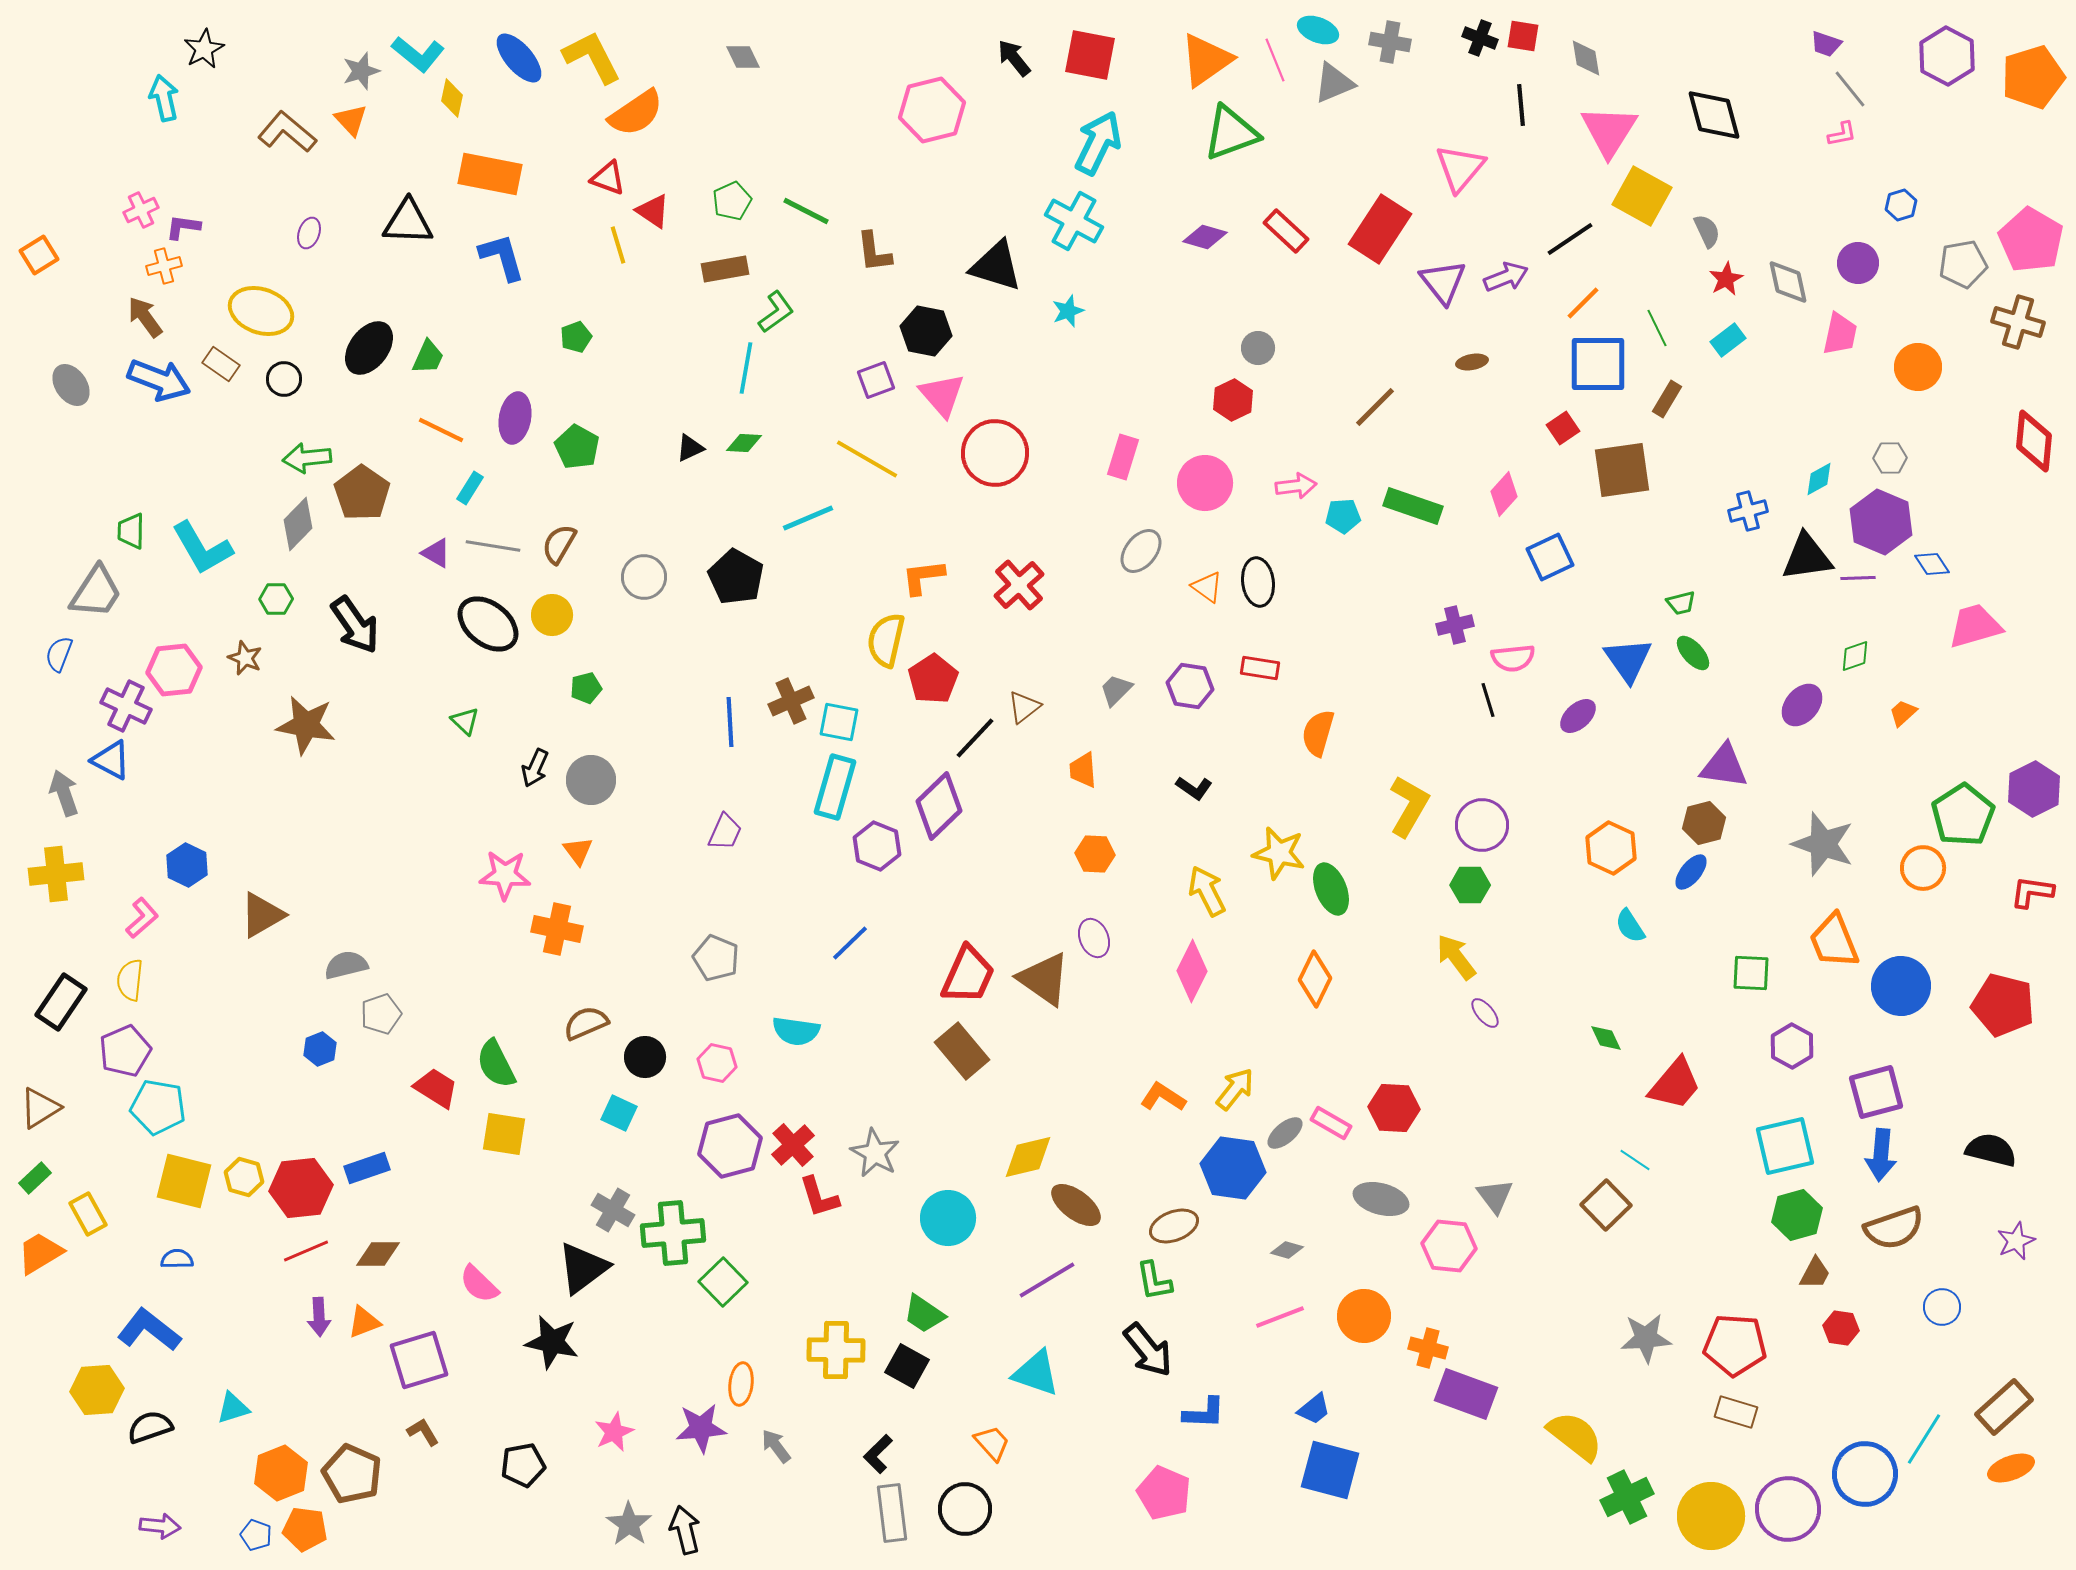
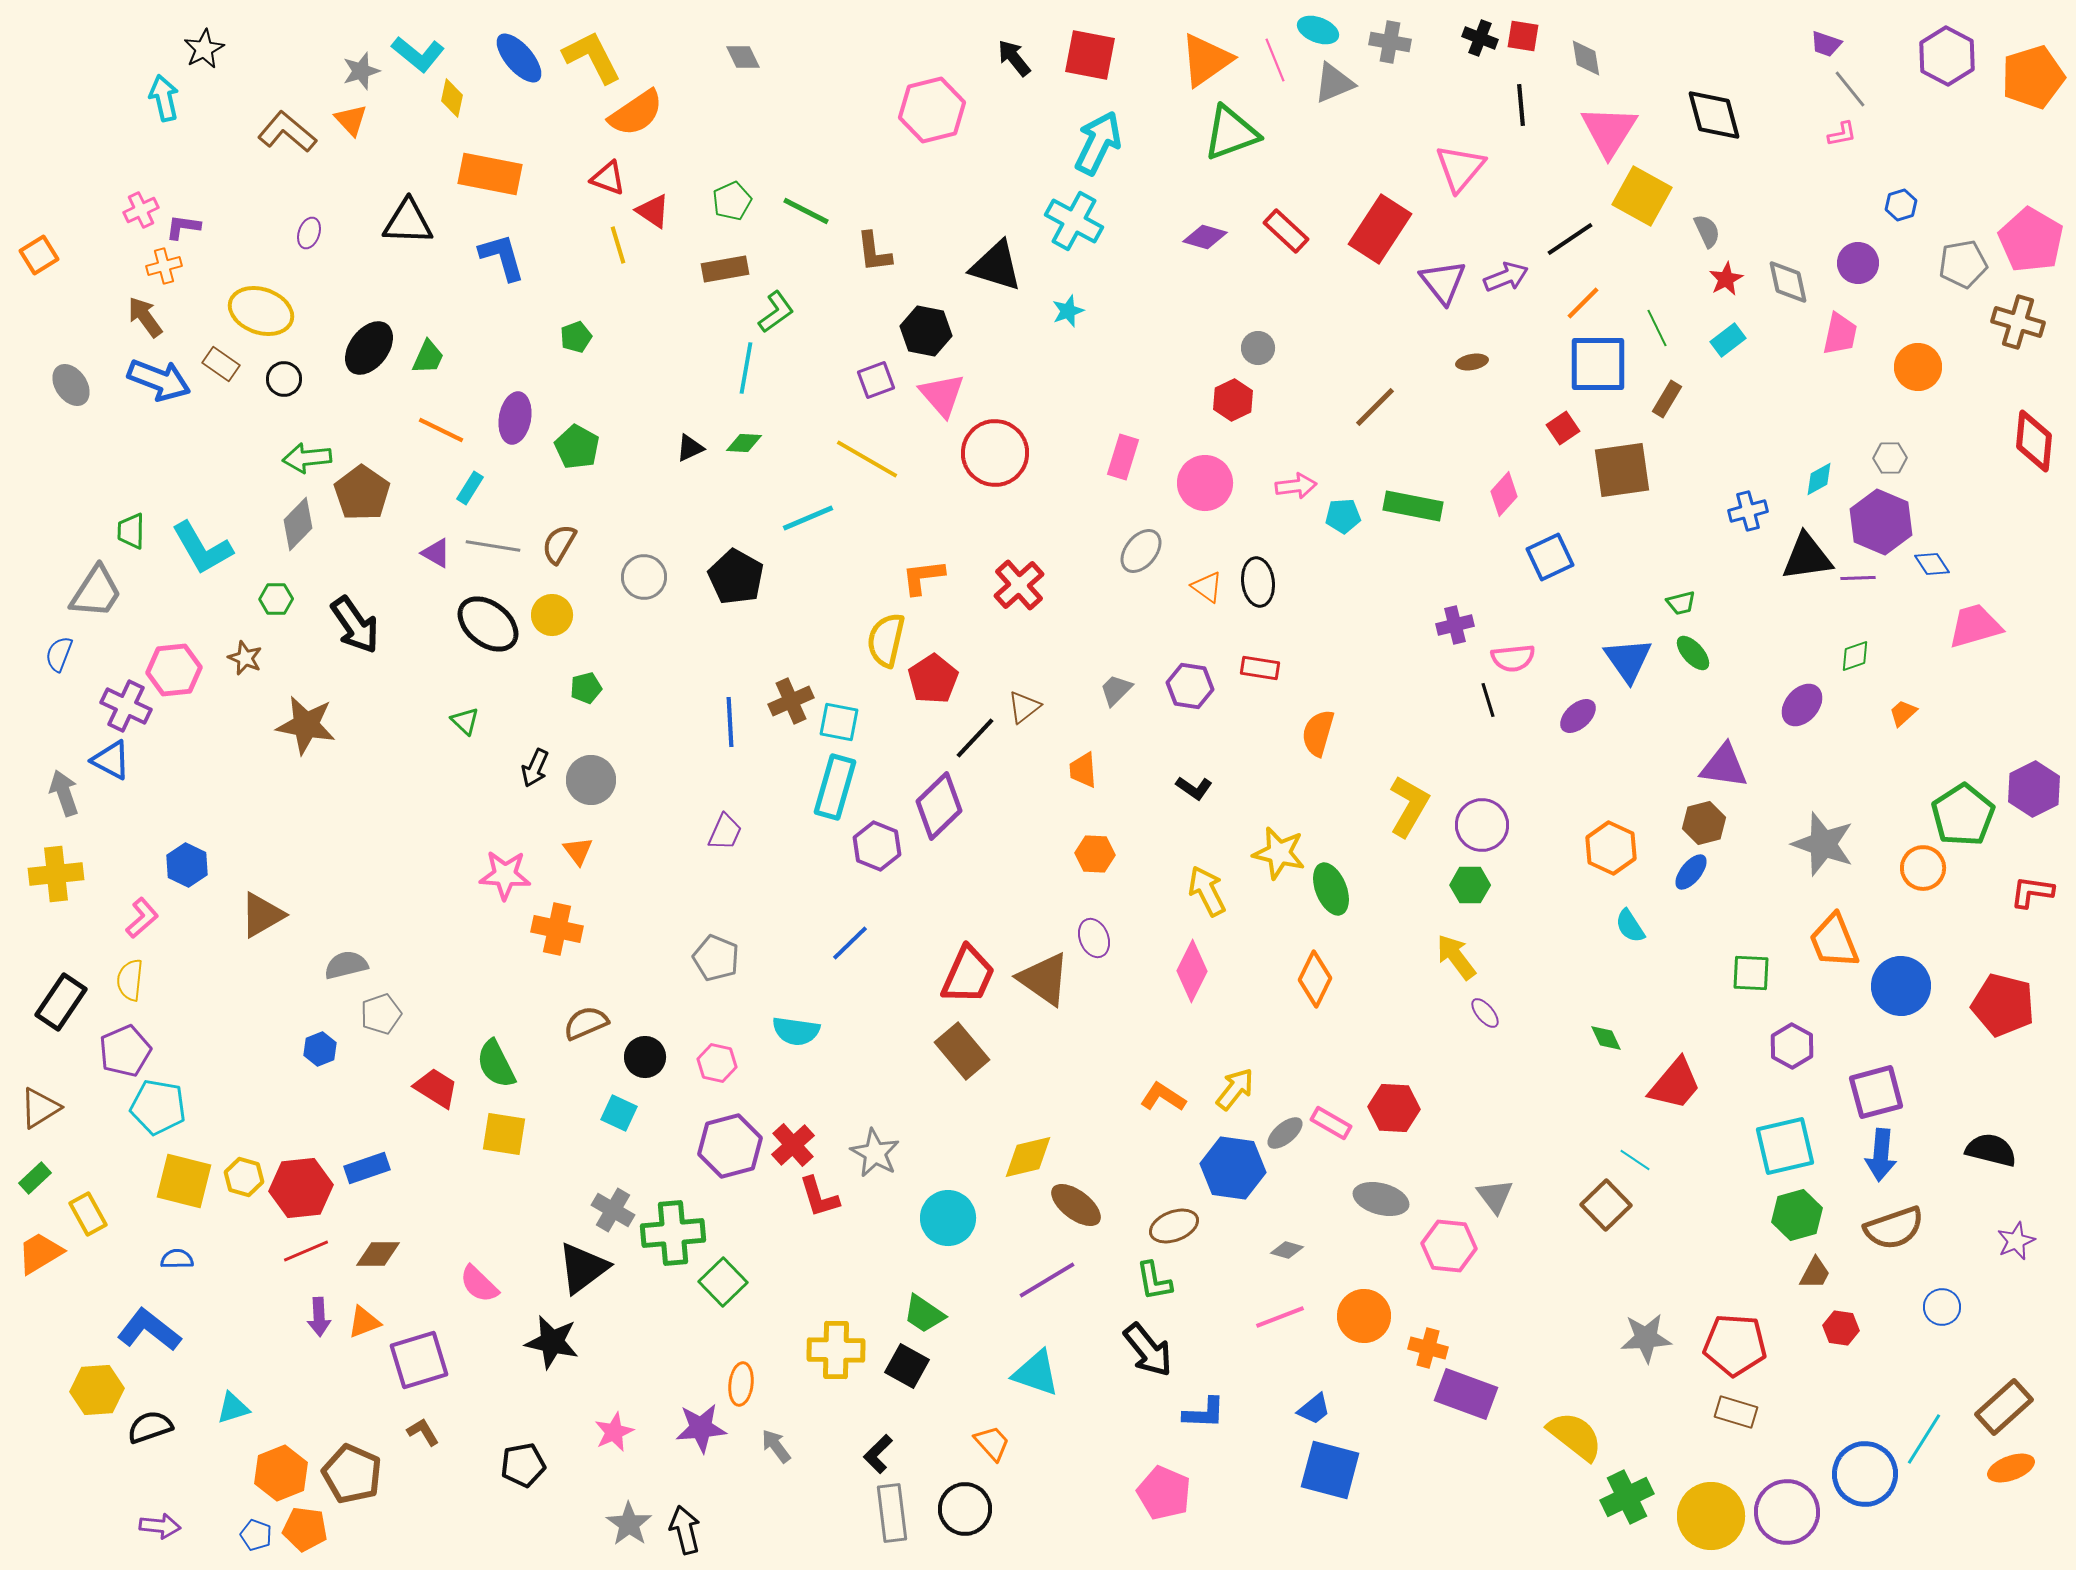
green rectangle at (1413, 506): rotated 8 degrees counterclockwise
purple circle at (1788, 1509): moved 1 px left, 3 px down
